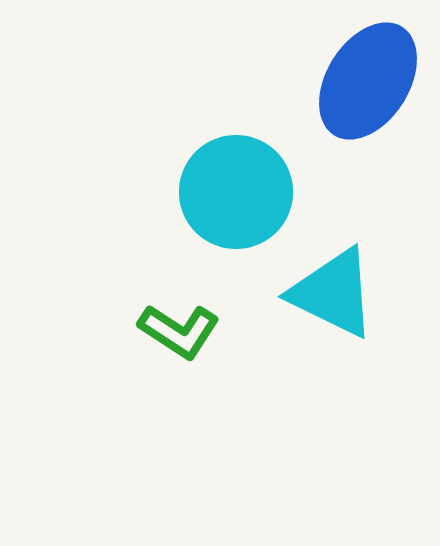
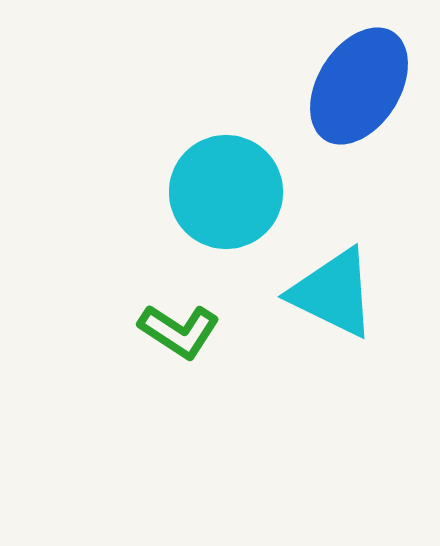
blue ellipse: moved 9 px left, 5 px down
cyan circle: moved 10 px left
